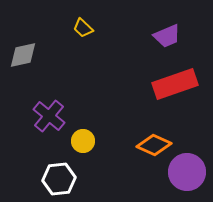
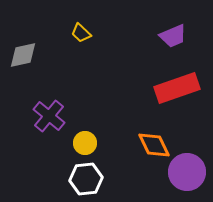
yellow trapezoid: moved 2 px left, 5 px down
purple trapezoid: moved 6 px right
red rectangle: moved 2 px right, 4 px down
yellow circle: moved 2 px right, 2 px down
orange diamond: rotated 40 degrees clockwise
white hexagon: moved 27 px right
